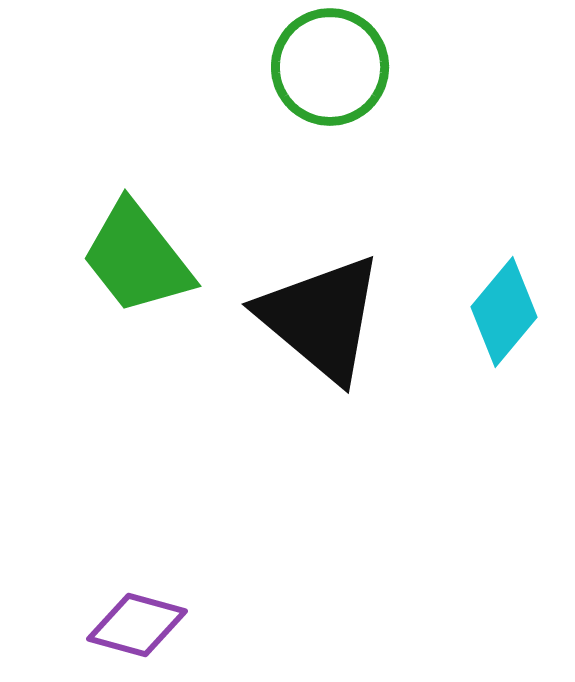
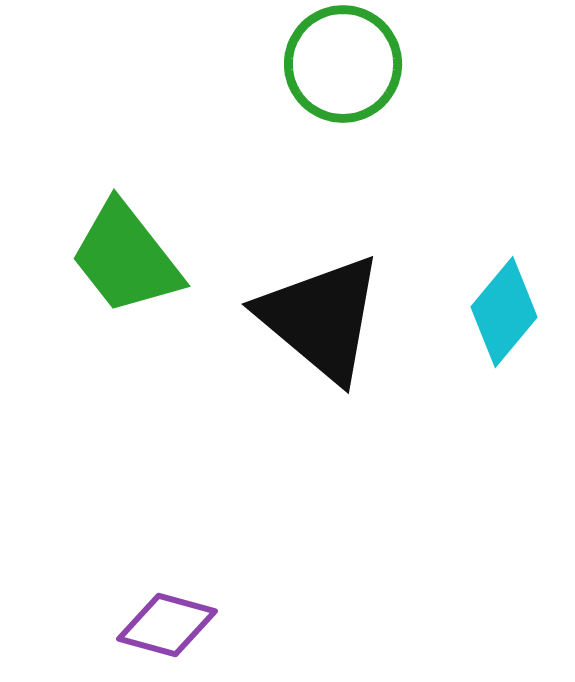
green circle: moved 13 px right, 3 px up
green trapezoid: moved 11 px left
purple diamond: moved 30 px right
